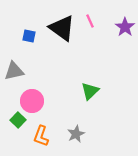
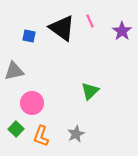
purple star: moved 3 px left, 4 px down
pink circle: moved 2 px down
green square: moved 2 px left, 9 px down
